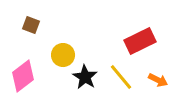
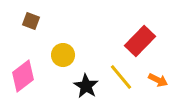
brown square: moved 4 px up
red rectangle: rotated 20 degrees counterclockwise
black star: moved 1 px right, 9 px down
